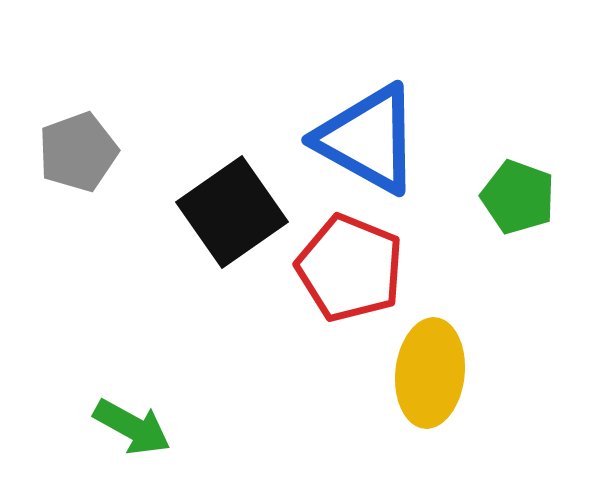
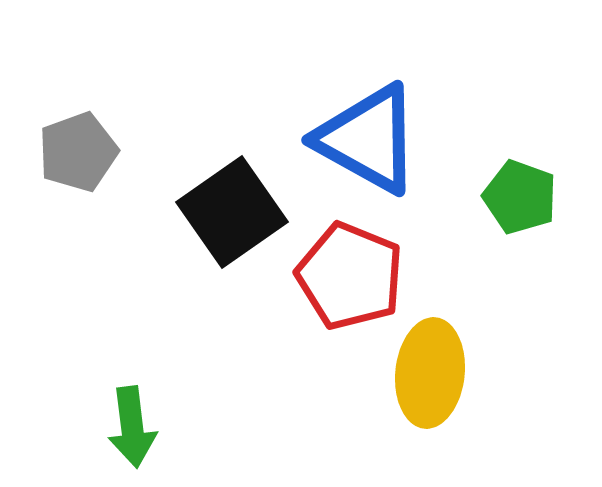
green pentagon: moved 2 px right
red pentagon: moved 8 px down
green arrow: rotated 54 degrees clockwise
